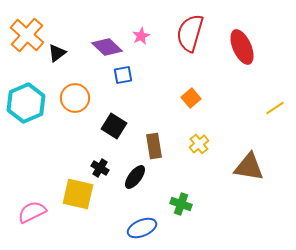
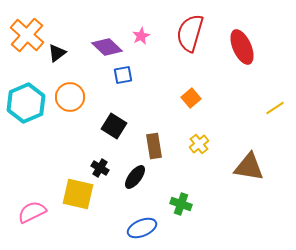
orange circle: moved 5 px left, 1 px up
